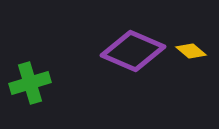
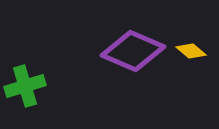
green cross: moved 5 px left, 3 px down
